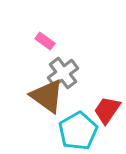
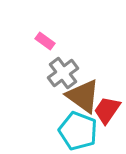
brown triangle: moved 36 px right
cyan pentagon: rotated 21 degrees counterclockwise
